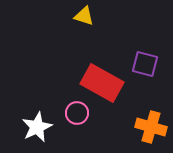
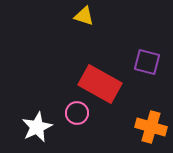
purple square: moved 2 px right, 2 px up
red rectangle: moved 2 px left, 1 px down
